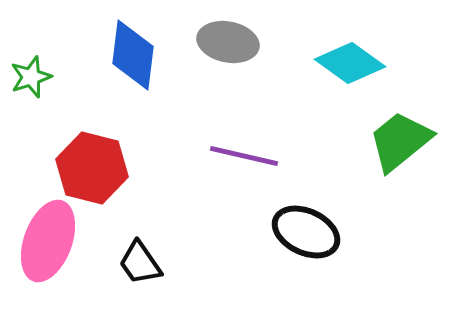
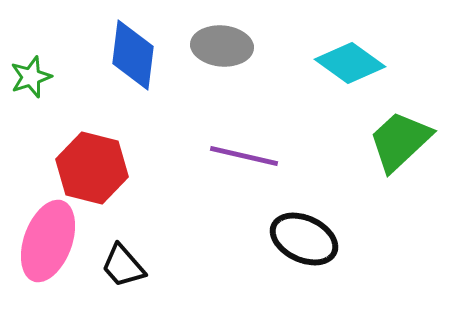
gray ellipse: moved 6 px left, 4 px down; rotated 6 degrees counterclockwise
green trapezoid: rotated 4 degrees counterclockwise
black ellipse: moved 2 px left, 7 px down
black trapezoid: moved 17 px left, 3 px down; rotated 6 degrees counterclockwise
